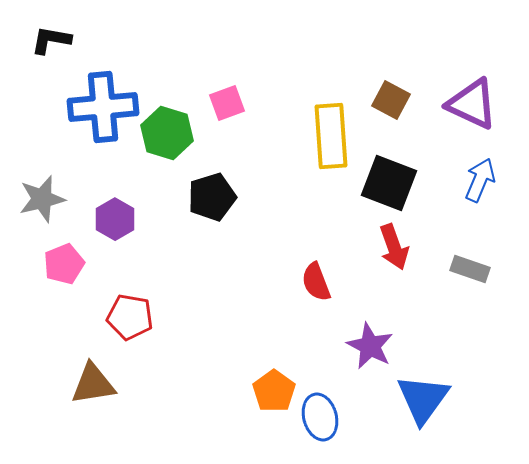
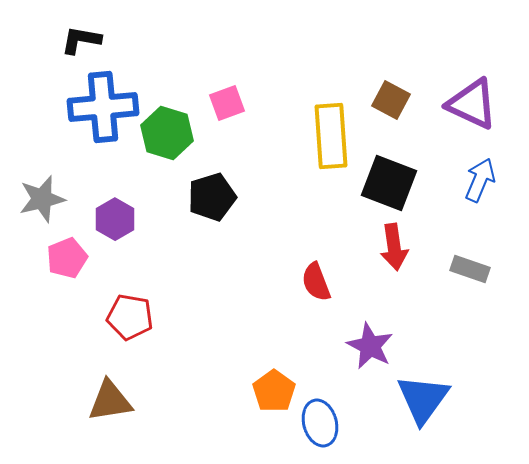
black L-shape: moved 30 px right
red arrow: rotated 12 degrees clockwise
pink pentagon: moved 3 px right, 6 px up
brown triangle: moved 17 px right, 17 px down
blue ellipse: moved 6 px down
